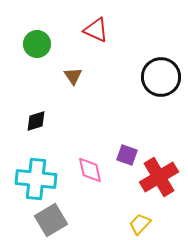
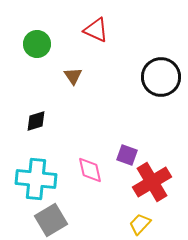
red cross: moved 7 px left, 5 px down
